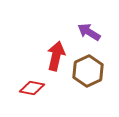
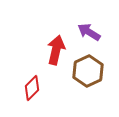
red arrow: moved 6 px up
red diamond: rotated 55 degrees counterclockwise
